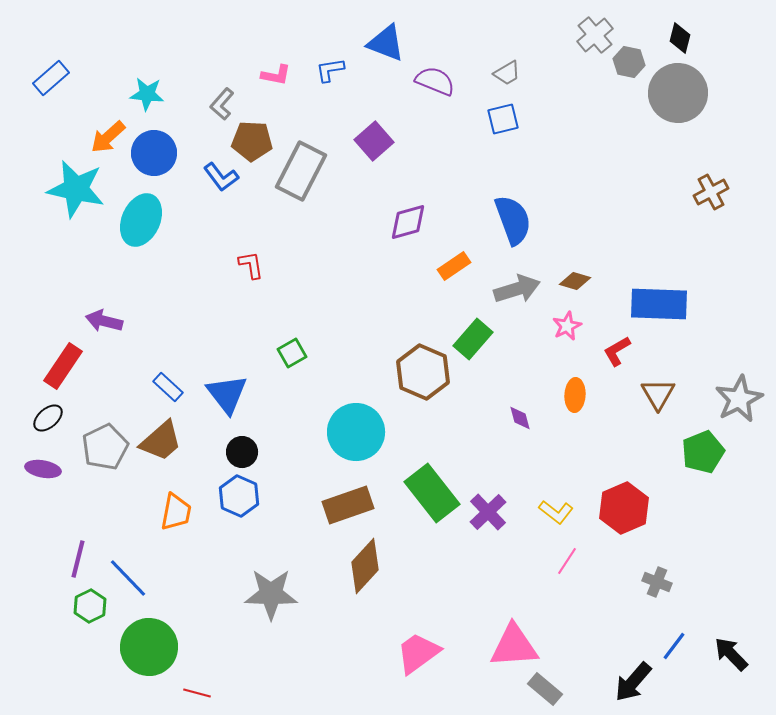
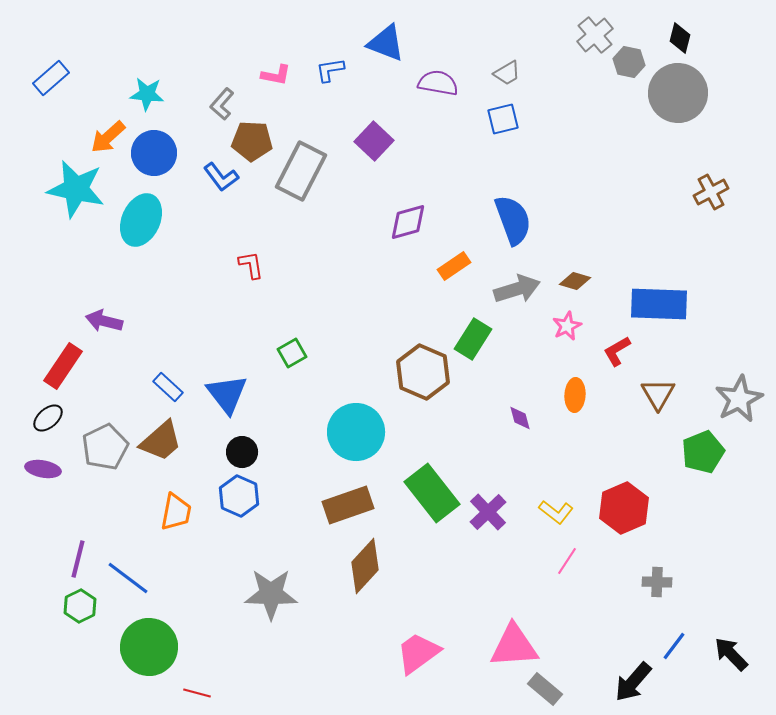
purple semicircle at (435, 81): moved 3 px right, 2 px down; rotated 12 degrees counterclockwise
purple square at (374, 141): rotated 6 degrees counterclockwise
green rectangle at (473, 339): rotated 9 degrees counterclockwise
blue line at (128, 578): rotated 9 degrees counterclockwise
gray cross at (657, 582): rotated 20 degrees counterclockwise
green hexagon at (90, 606): moved 10 px left
